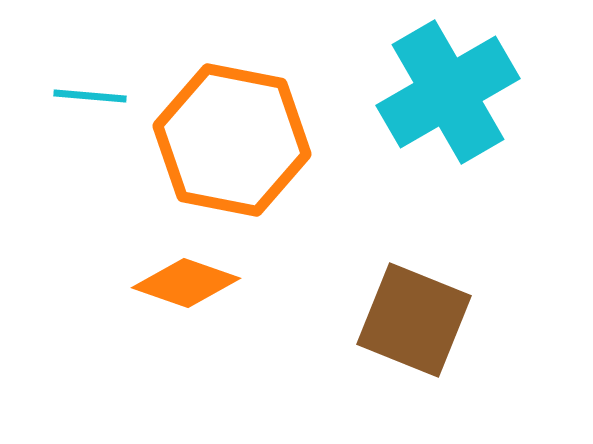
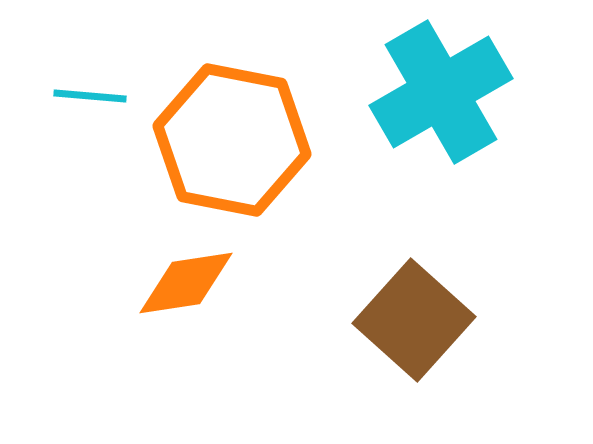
cyan cross: moved 7 px left
orange diamond: rotated 28 degrees counterclockwise
brown square: rotated 20 degrees clockwise
